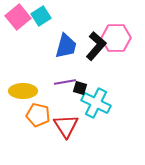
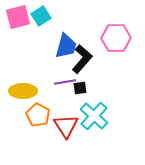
pink square: rotated 25 degrees clockwise
black L-shape: moved 14 px left, 13 px down
black square: rotated 24 degrees counterclockwise
cyan cross: moved 2 px left, 13 px down; rotated 16 degrees clockwise
orange pentagon: rotated 15 degrees clockwise
